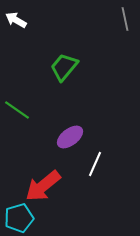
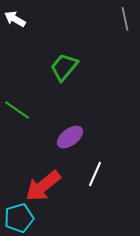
white arrow: moved 1 px left, 1 px up
white line: moved 10 px down
